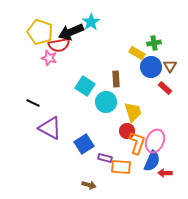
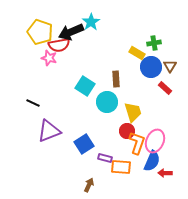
cyan circle: moved 1 px right
purple triangle: moved 1 px left, 3 px down; rotated 50 degrees counterclockwise
brown arrow: rotated 80 degrees counterclockwise
